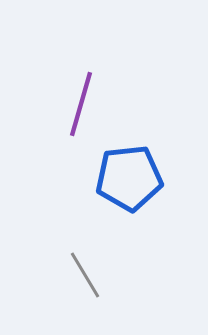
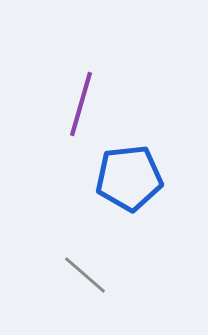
gray line: rotated 18 degrees counterclockwise
